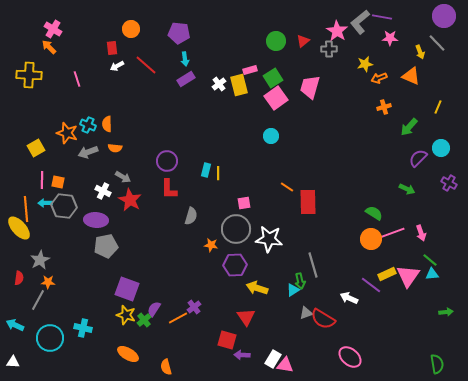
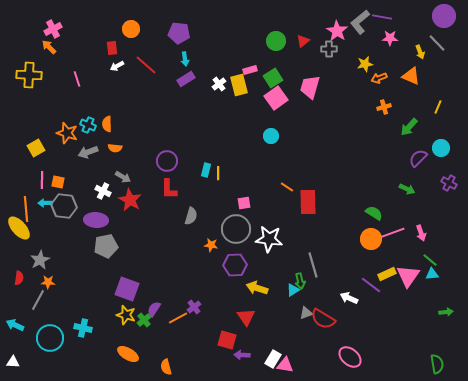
pink cross at (53, 29): rotated 30 degrees clockwise
